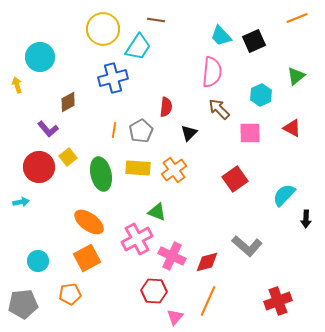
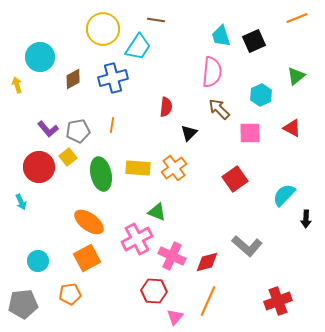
cyan trapezoid at (221, 36): rotated 25 degrees clockwise
brown diamond at (68, 102): moved 5 px right, 23 px up
orange line at (114, 130): moved 2 px left, 5 px up
gray pentagon at (141, 131): moved 63 px left; rotated 20 degrees clockwise
orange cross at (174, 170): moved 2 px up
cyan arrow at (21, 202): rotated 77 degrees clockwise
